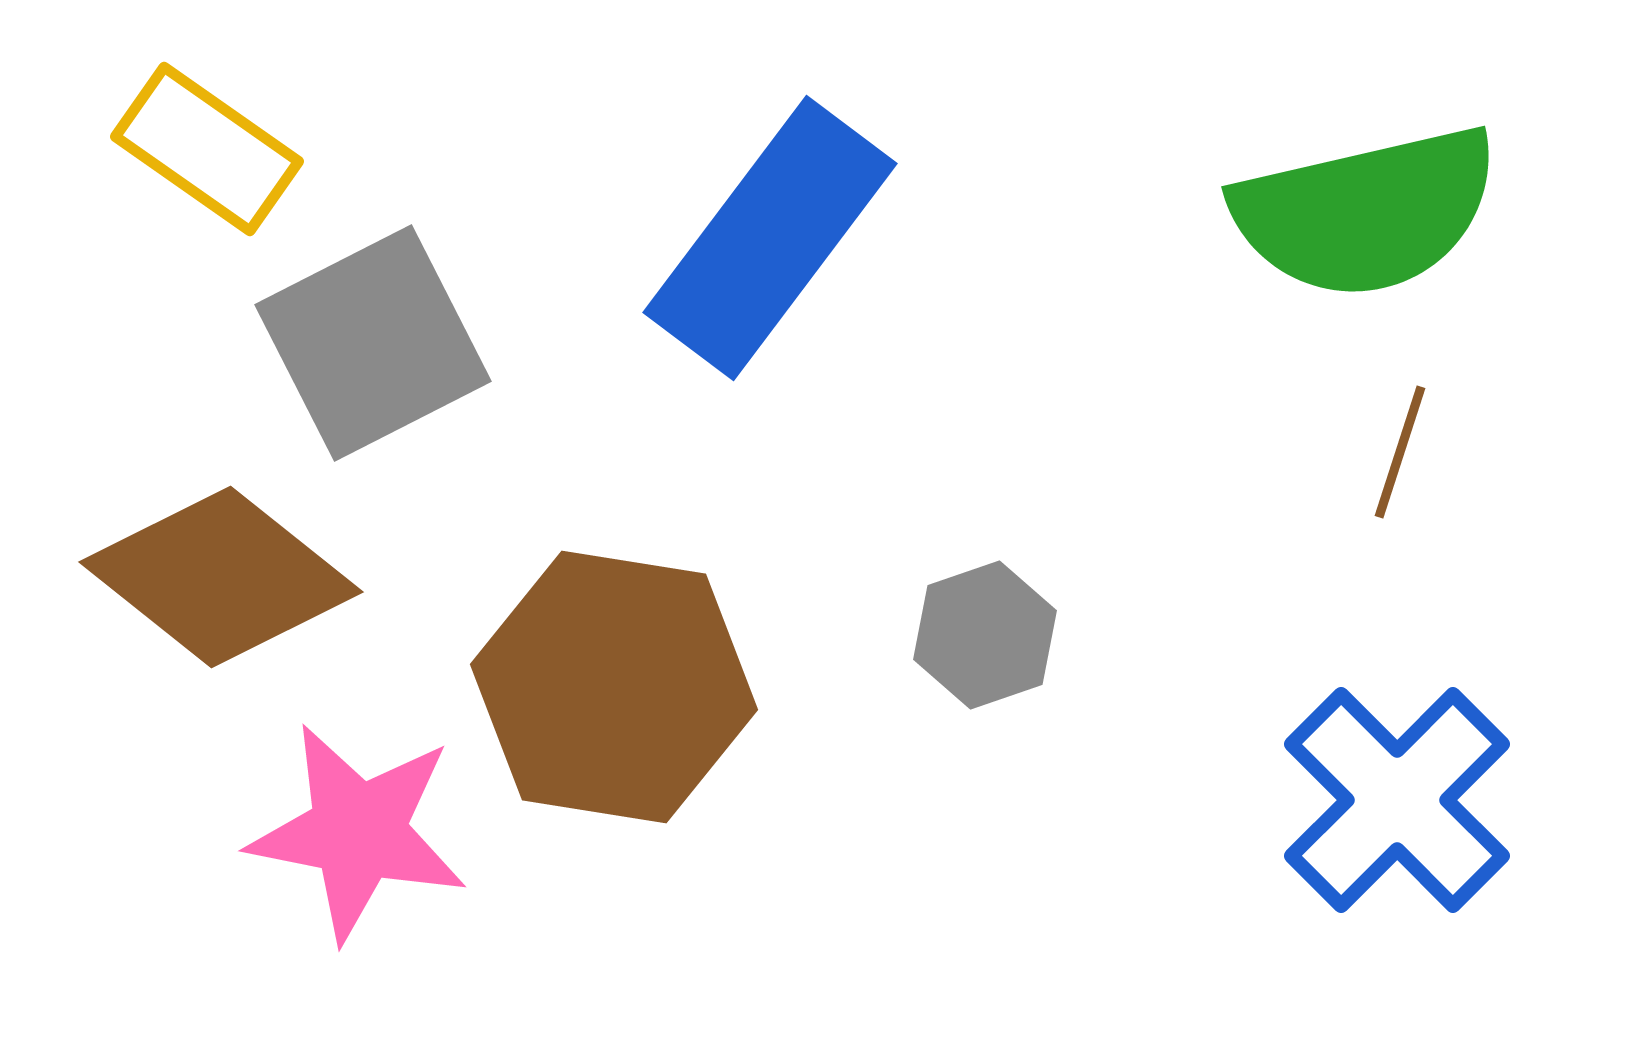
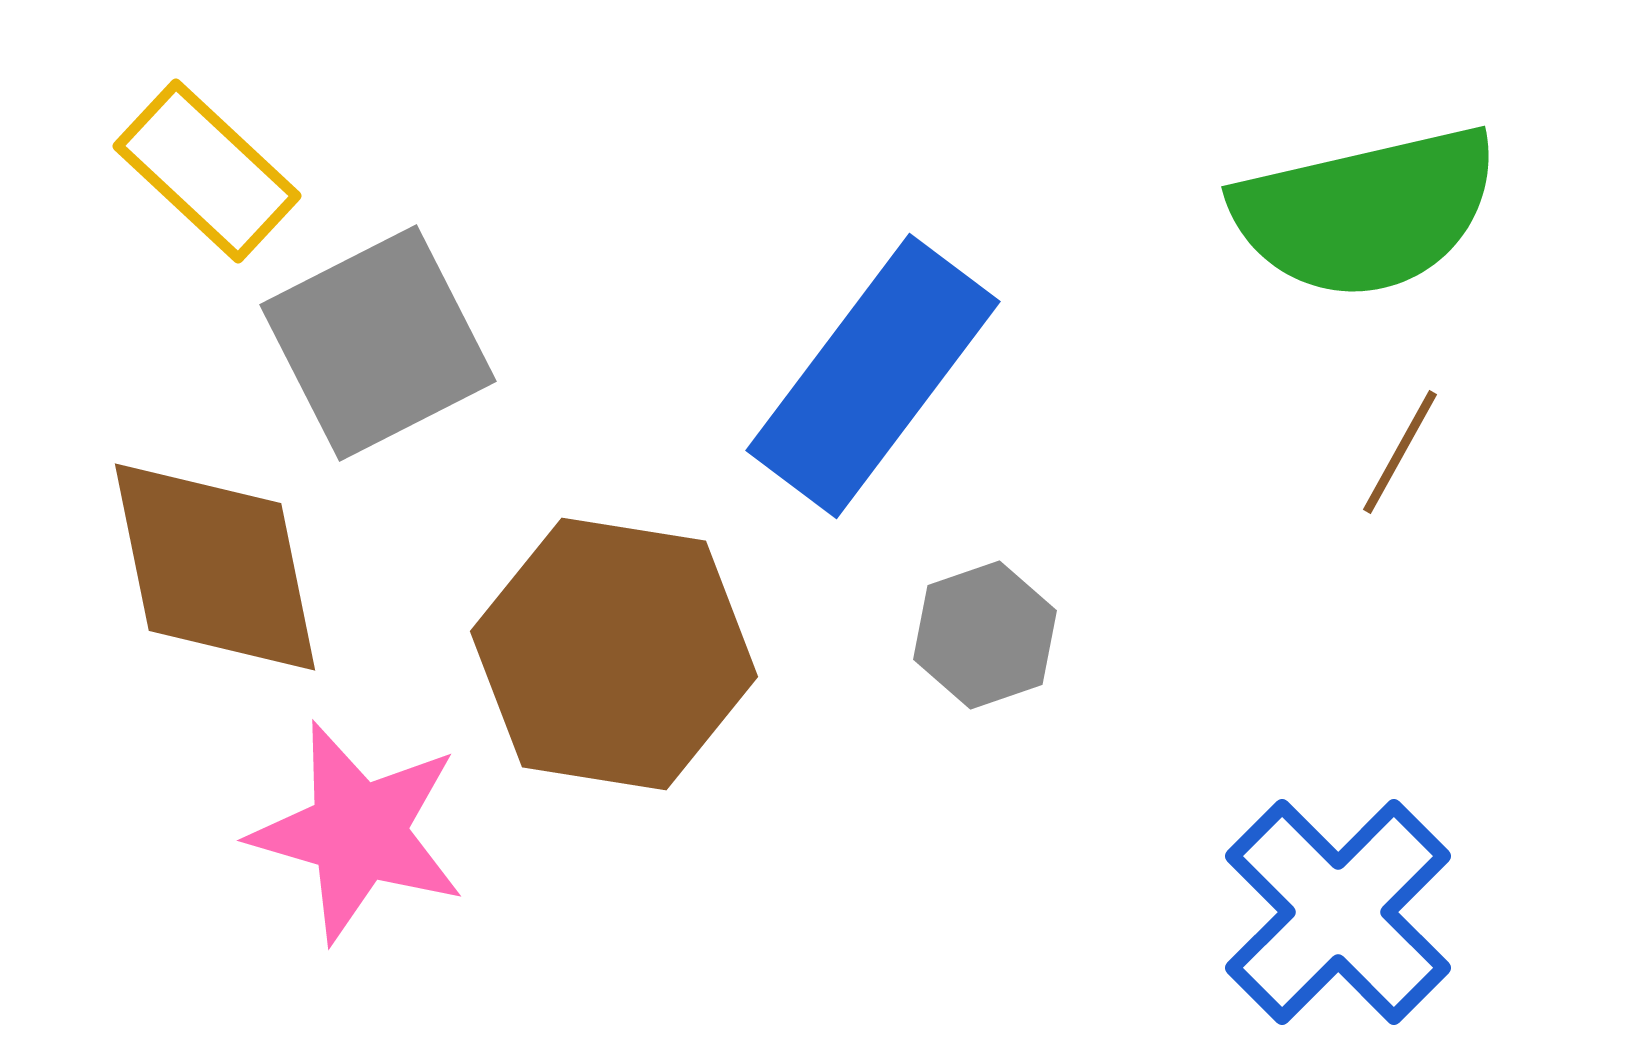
yellow rectangle: moved 22 px down; rotated 8 degrees clockwise
blue rectangle: moved 103 px right, 138 px down
gray square: moved 5 px right
brown line: rotated 11 degrees clockwise
brown diamond: moved 6 px left, 10 px up; rotated 40 degrees clockwise
brown hexagon: moved 33 px up
blue cross: moved 59 px left, 112 px down
pink star: rotated 5 degrees clockwise
